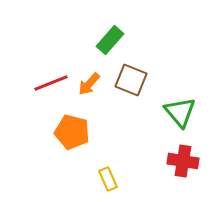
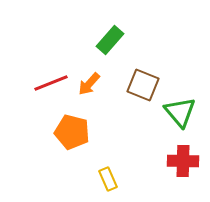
brown square: moved 12 px right, 5 px down
red cross: rotated 8 degrees counterclockwise
